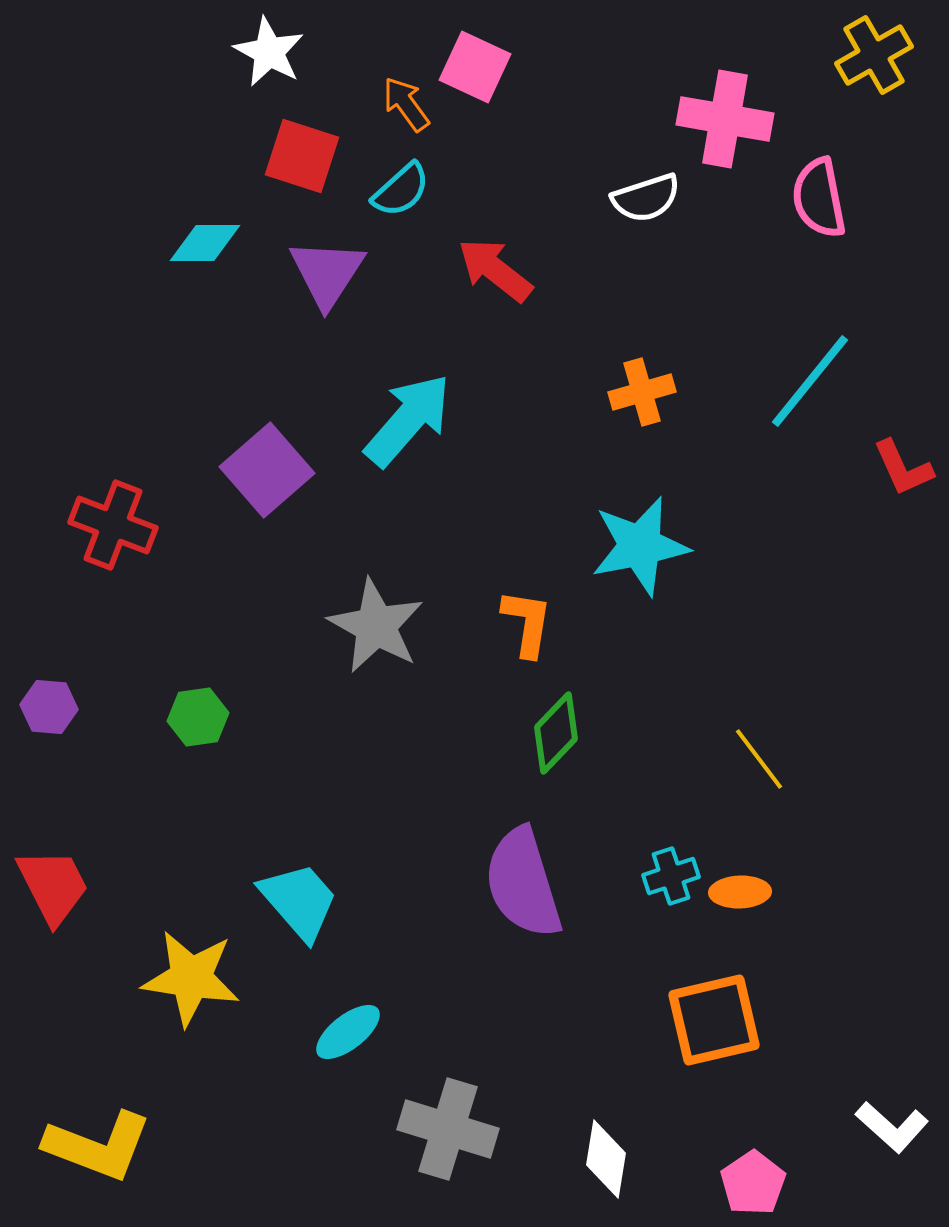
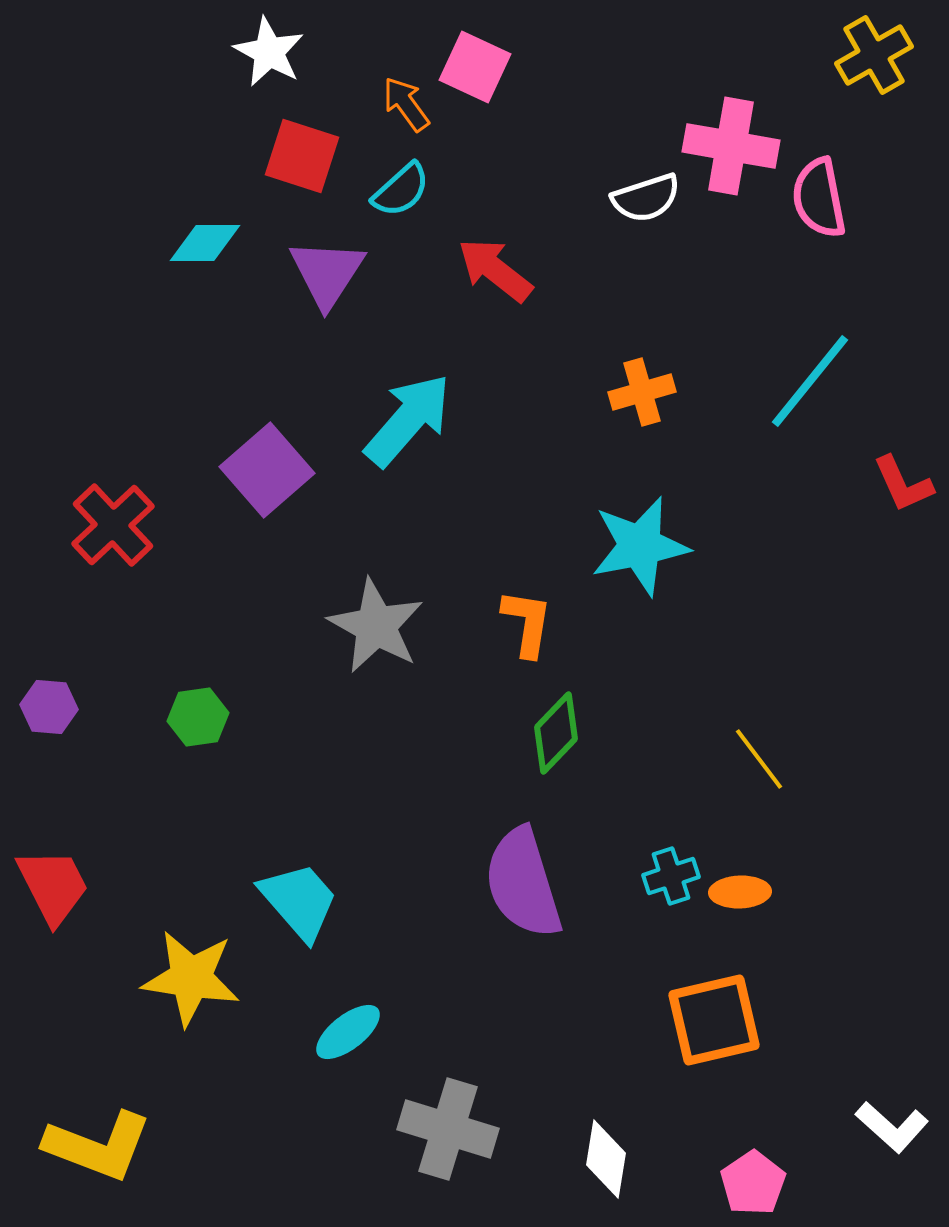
pink cross: moved 6 px right, 27 px down
red L-shape: moved 16 px down
red cross: rotated 26 degrees clockwise
